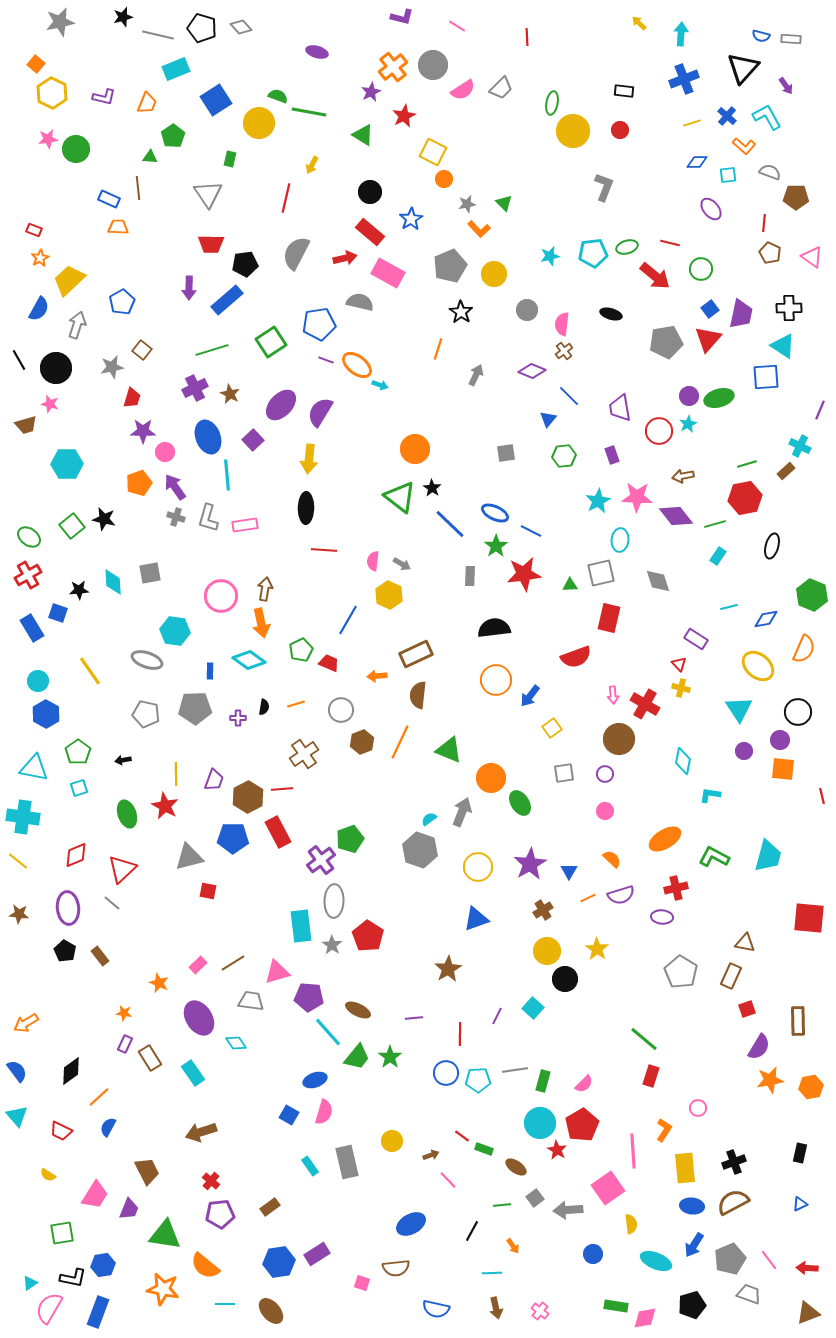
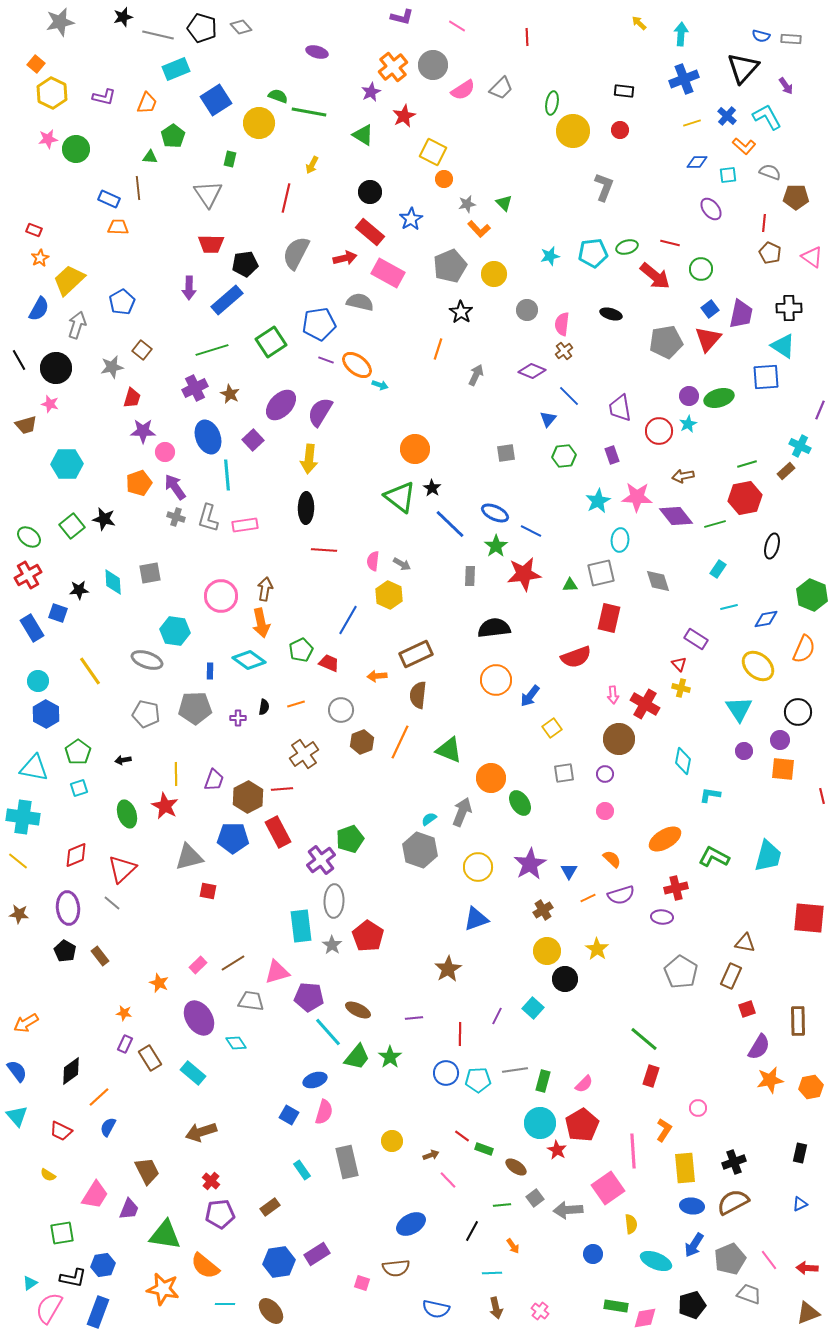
cyan rectangle at (718, 556): moved 13 px down
cyan rectangle at (193, 1073): rotated 15 degrees counterclockwise
cyan rectangle at (310, 1166): moved 8 px left, 4 px down
